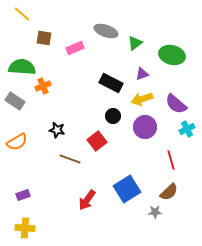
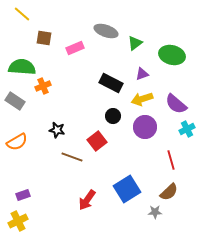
brown line: moved 2 px right, 2 px up
yellow cross: moved 7 px left, 7 px up; rotated 30 degrees counterclockwise
